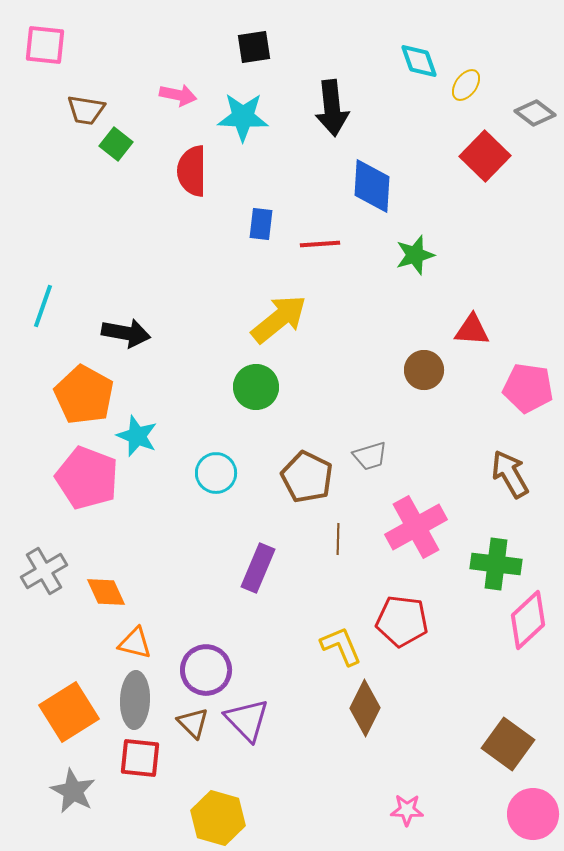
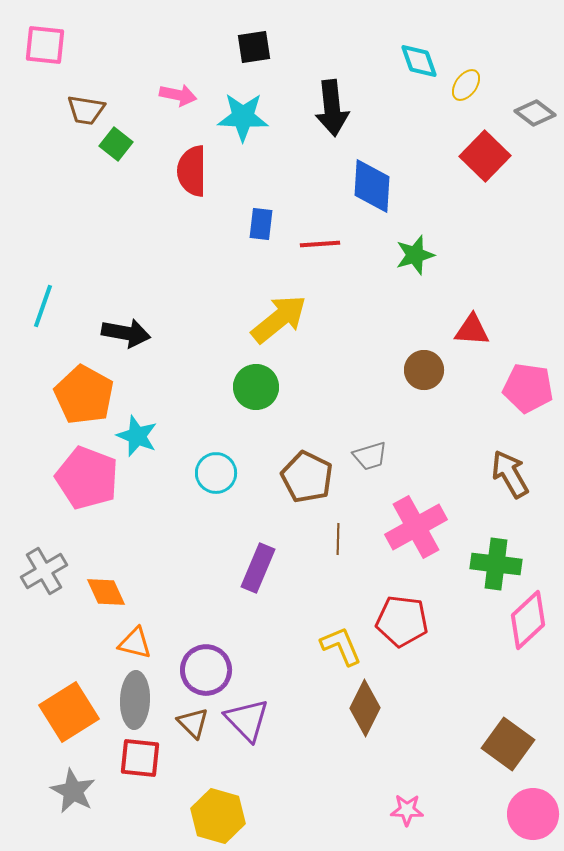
yellow hexagon at (218, 818): moved 2 px up
